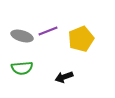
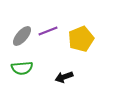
gray ellipse: rotated 65 degrees counterclockwise
